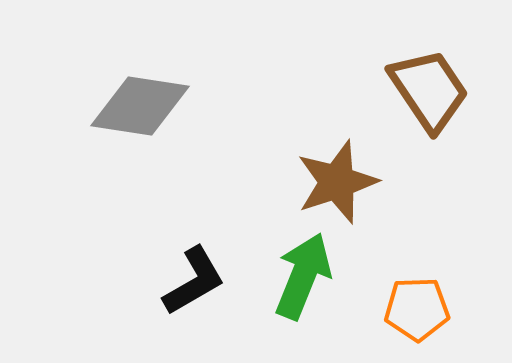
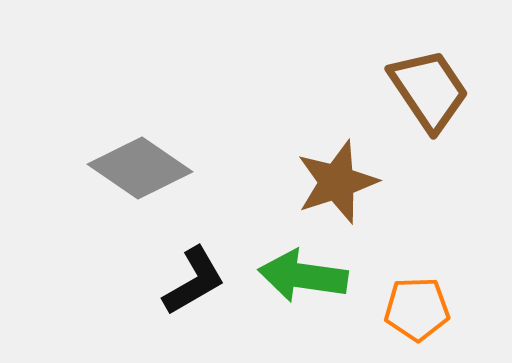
gray diamond: moved 62 px down; rotated 26 degrees clockwise
green arrow: rotated 104 degrees counterclockwise
